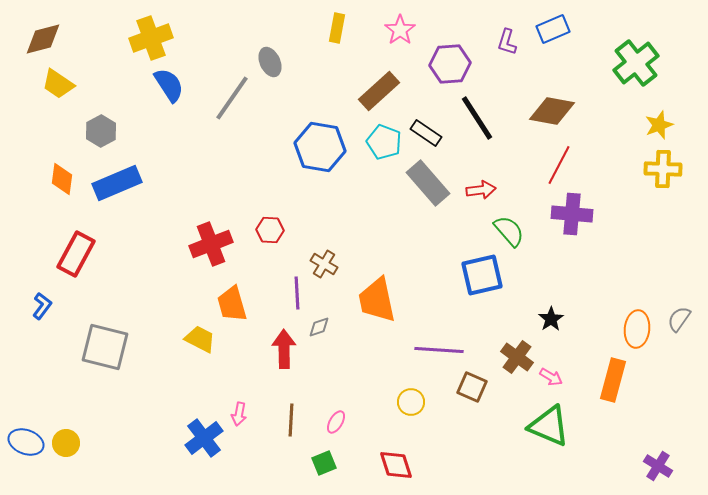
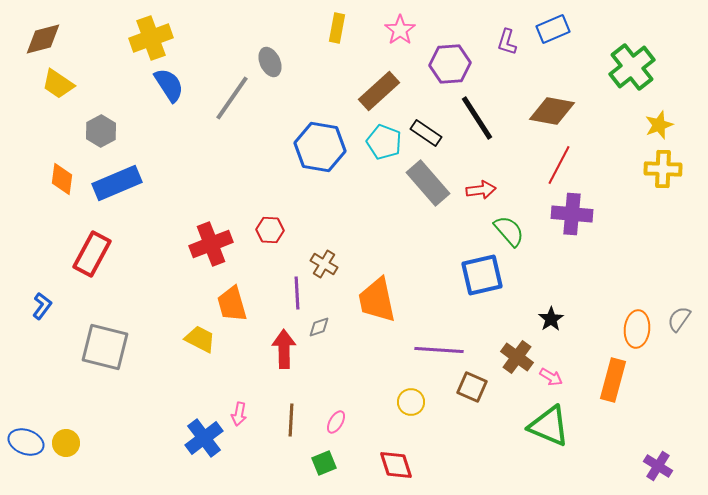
green cross at (636, 63): moved 4 px left, 4 px down
red rectangle at (76, 254): moved 16 px right
